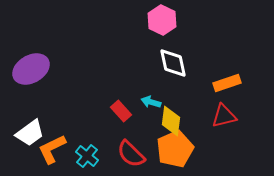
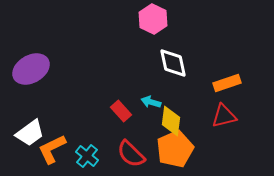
pink hexagon: moved 9 px left, 1 px up
